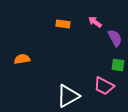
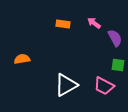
pink arrow: moved 1 px left, 1 px down
white triangle: moved 2 px left, 11 px up
